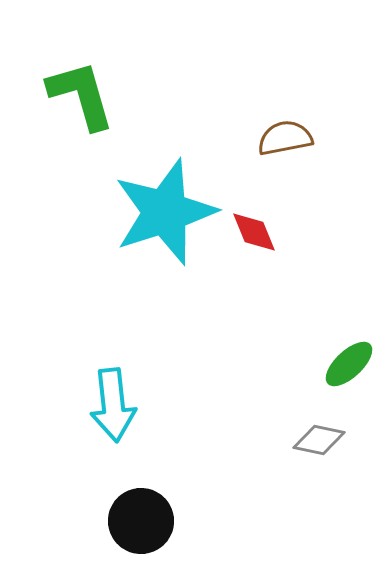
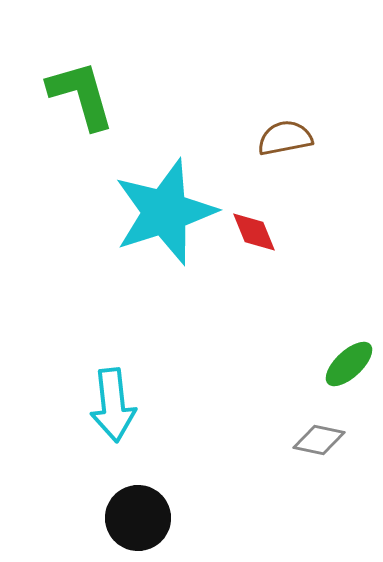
black circle: moved 3 px left, 3 px up
